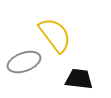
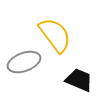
black trapezoid: moved 1 px down; rotated 16 degrees clockwise
